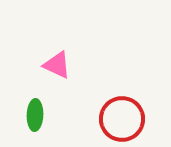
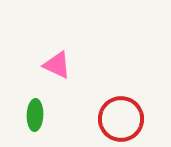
red circle: moved 1 px left
